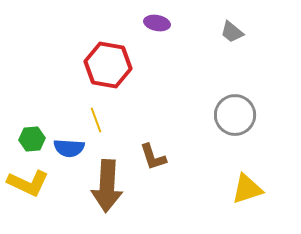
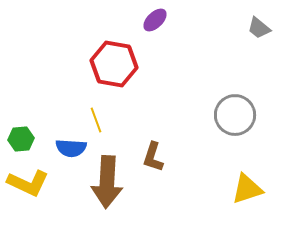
purple ellipse: moved 2 px left, 3 px up; rotated 55 degrees counterclockwise
gray trapezoid: moved 27 px right, 4 px up
red hexagon: moved 6 px right, 1 px up
green hexagon: moved 11 px left
blue semicircle: moved 2 px right
brown L-shape: rotated 36 degrees clockwise
brown arrow: moved 4 px up
